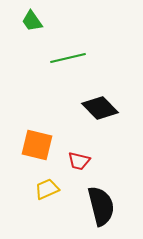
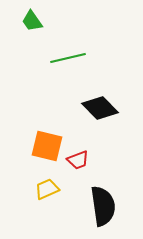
orange square: moved 10 px right, 1 px down
red trapezoid: moved 1 px left, 1 px up; rotated 35 degrees counterclockwise
black semicircle: moved 2 px right; rotated 6 degrees clockwise
